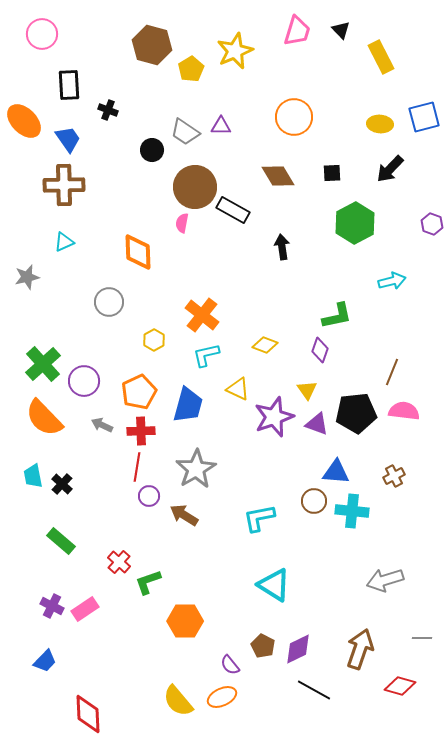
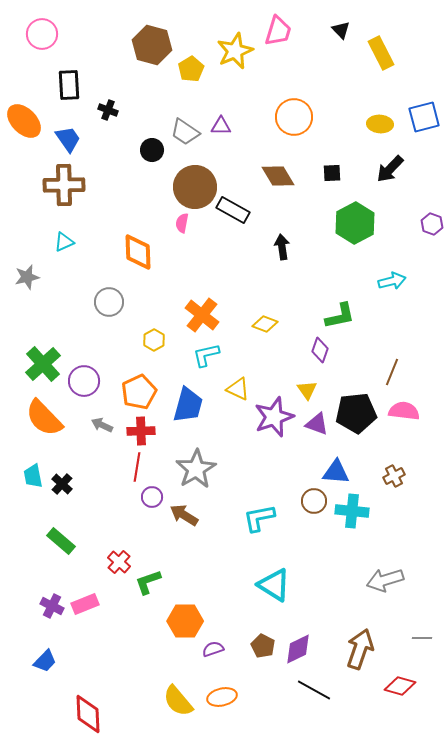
pink trapezoid at (297, 31): moved 19 px left
yellow rectangle at (381, 57): moved 4 px up
green L-shape at (337, 316): moved 3 px right
yellow diamond at (265, 345): moved 21 px up
purple circle at (149, 496): moved 3 px right, 1 px down
pink rectangle at (85, 609): moved 5 px up; rotated 12 degrees clockwise
purple semicircle at (230, 665): moved 17 px left, 16 px up; rotated 110 degrees clockwise
orange ellipse at (222, 697): rotated 12 degrees clockwise
